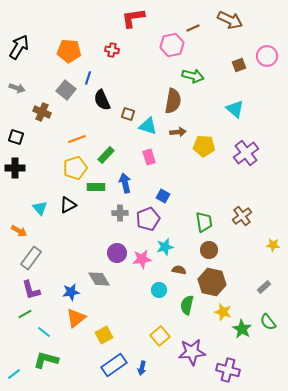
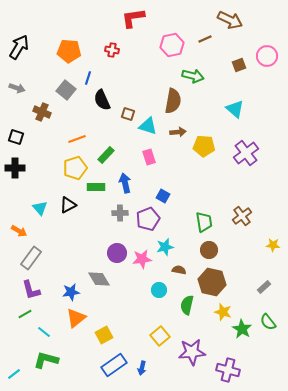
brown line at (193, 28): moved 12 px right, 11 px down
